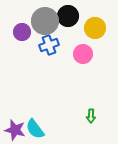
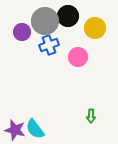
pink circle: moved 5 px left, 3 px down
